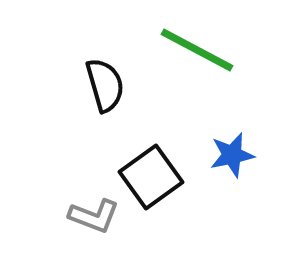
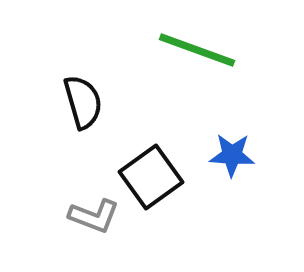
green line: rotated 8 degrees counterclockwise
black semicircle: moved 22 px left, 17 px down
blue star: rotated 15 degrees clockwise
